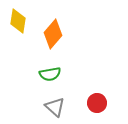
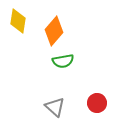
orange diamond: moved 1 px right, 3 px up
green semicircle: moved 13 px right, 13 px up
